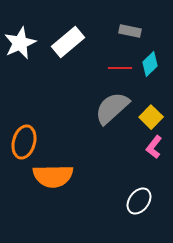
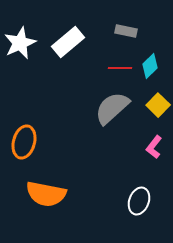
gray rectangle: moved 4 px left
cyan diamond: moved 2 px down
yellow square: moved 7 px right, 12 px up
orange semicircle: moved 7 px left, 18 px down; rotated 12 degrees clockwise
white ellipse: rotated 16 degrees counterclockwise
